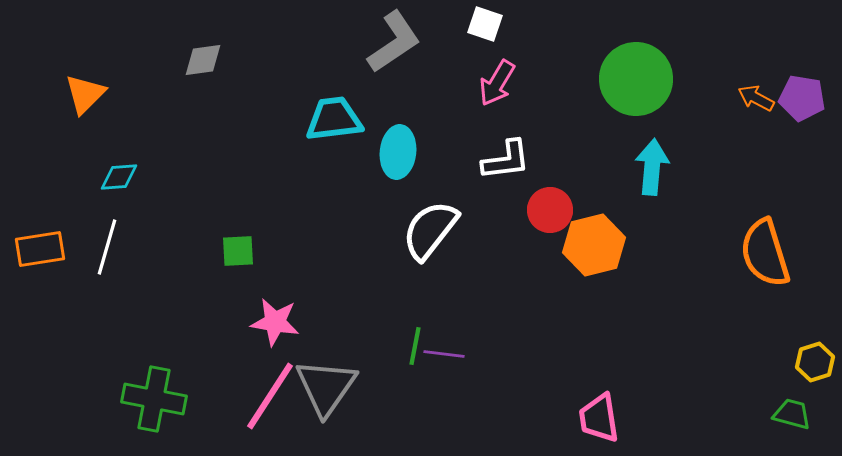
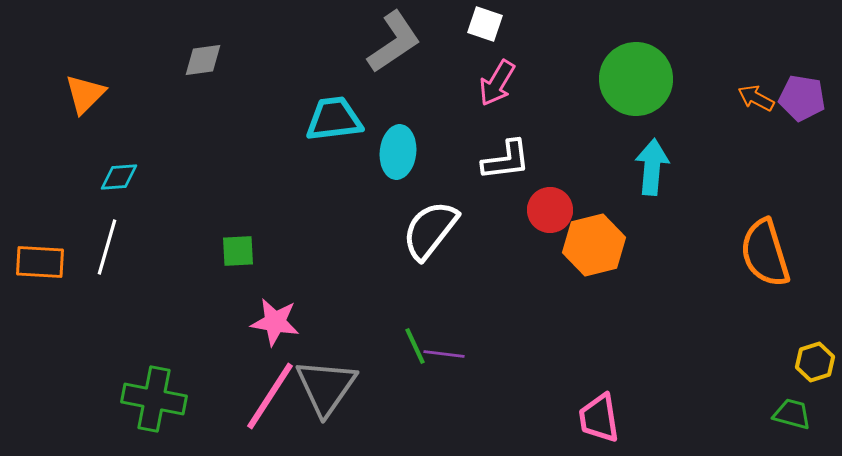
orange rectangle: moved 13 px down; rotated 12 degrees clockwise
green line: rotated 36 degrees counterclockwise
